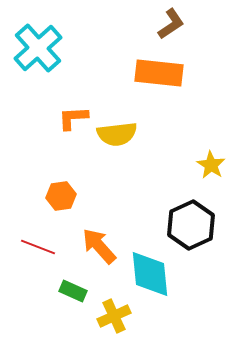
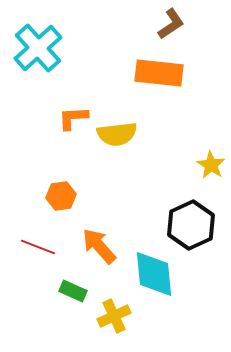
cyan diamond: moved 4 px right
